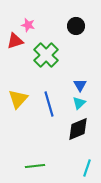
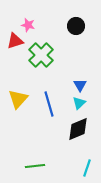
green cross: moved 5 px left
